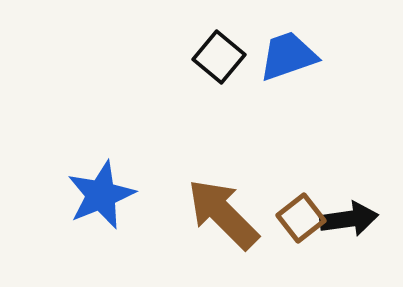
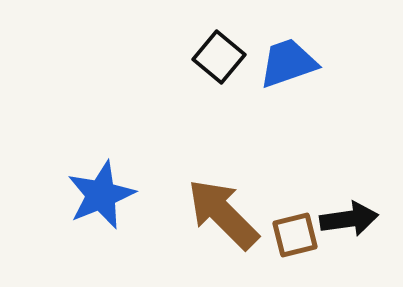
blue trapezoid: moved 7 px down
brown square: moved 6 px left, 17 px down; rotated 24 degrees clockwise
